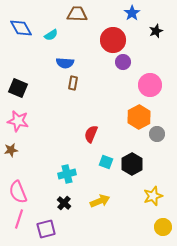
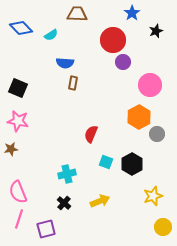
blue diamond: rotated 15 degrees counterclockwise
brown star: moved 1 px up
